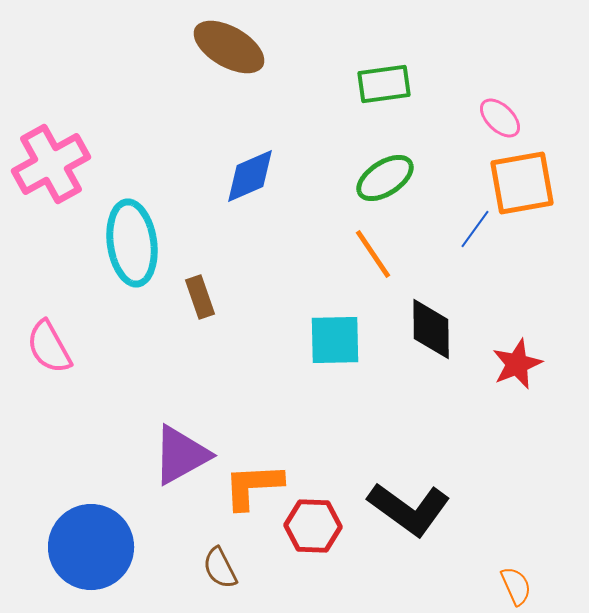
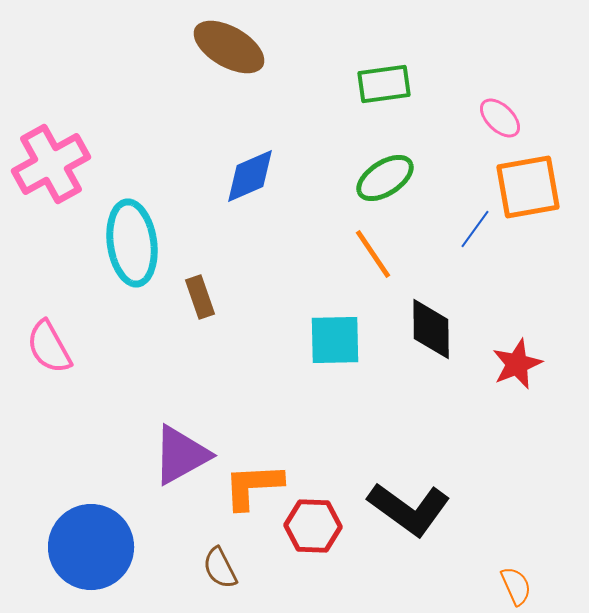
orange square: moved 6 px right, 4 px down
